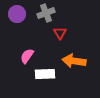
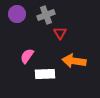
gray cross: moved 2 px down
